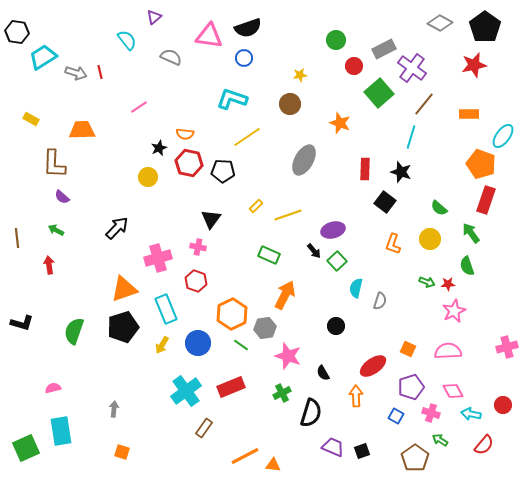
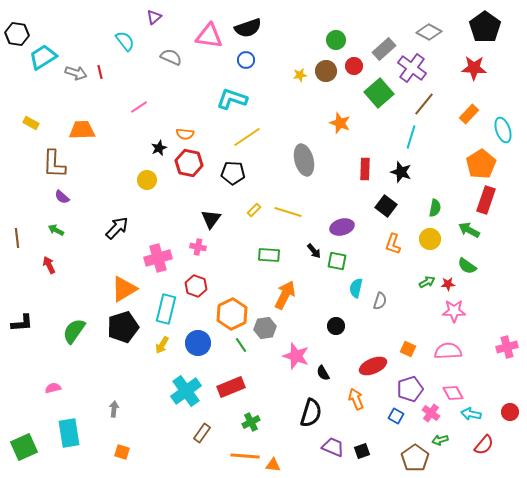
gray diamond at (440, 23): moved 11 px left, 9 px down
black hexagon at (17, 32): moved 2 px down
cyan semicircle at (127, 40): moved 2 px left, 1 px down
gray rectangle at (384, 49): rotated 15 degrees counterclockwise
blue circle at (244, 58): moved 2 px right, 2 px down
red star at (474, 65): moved 3 px down; rotated 15 degrees clockwise
brown circle at (290, 104): moved 36 px right, 33 px up
orange rectangle at (469, 114): rotated 48 degrees counterclockwise
yellow rectangle at (31, 119): moved 4 px down
cyan ellipse at (503, 136): moved 6 px up; rotated 55 degrees counterclockwise
gray ellipse at (304, 160): rotated 44 degrees counterclockwise
orange pentagon at (481, 164): rotated 20 degrees clockwise
black pentagon at (223, 171): moved 10 px right, 2 px down
yellow circle at (148, 177): moved 1 px left, 3 px down
black square at (385, 202): moved 1 px right, 4 px down
yellow rectangle at (256, 206): moved 2 px left, 4 px down
green semicircle at (439, 208): moved 4 px left; rotated 120 degrees counterclockwise
yellow line at (288, 215): moved 3 px up; rotated 36 degrees clockwise
purple ellipse at (333, 230): moved 9 px right, 3 px up
green arrow at (471, 233): moved 2 px left, 3 px up; rotated 25 degrees counterclockwise
green rectangle at (269, 255): rotated 20 degrees counterclockwise
green square at (337, 261): rotated 36 degrees counterclockwise
red arrow at (49, 265): rotated 18 degrees counterclockwise
green semicircle at (467, 266): rotated 36 degrees counterclockwise
red hexagon at (196, 281): moved 5 px down
green arrow at (427, 282): rotated 49 degrees counterclockwise
orange triangle at (124, 289): rotated 12 degrees counterclockwise
cyan rectangle at (166, 309): rotated 36 degrees clockwise
pink star at (454, 311): rotated 25 degrees clockwise
black L-shape at (22, 323): rotated 20 degrees counterclockwise
green semicircle at (74, 331): rotated 16 degrees clockwise
green line at (241, 345): rotated 21 degrees clockwise
pink star at (288, 356): moved 8 px right
red ellipse at (373, 366): rotated 12 degrees clockwise
purple pentagon at (411, 387): moved 1 px left, 2 px down
pink diamond at (453, 391): moved 2 px down
green cross at (282, 393): moved 31 px left, 29 px down
orange arrow at (356, 396): moved 3 px down; rotated 20 degrees counterclockwise
red circle at (503, 405): moved 7 px right, 7 px down
pink cross at (431, 413): rotated 18 degrees clockwise
brown rectangle at (204, 428): moved 2 px left, 5 px down
cyan rectangle at (61, 431): moved 8 px right, 2 px down
green arrow at (440, 440): rotated 49 degrees counterclockwise
green square at (26, 448): moved 2 px left, 1 px up
orange line at (245, 456): rotated 32 degrees clockwise
